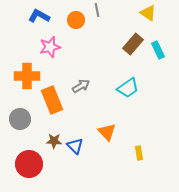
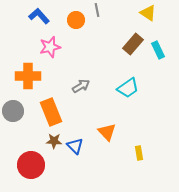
blue L-shape: rotated 20 degrees clockwise
orange cross: moved 1 px right
orange rectangle: moved 1 px left, 12 px down
gray circle: moved 7 px left, 8 px up
red circle: moved 2 px right, 1 px down
